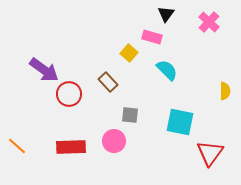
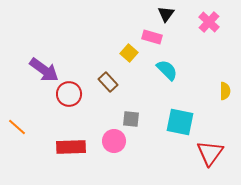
gray square: moved 1 px right, 4 px down
orange line: moved 19 px up
